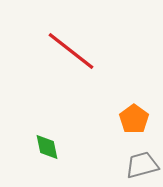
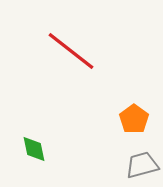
green diamond: moved 13 px left, 2 px down
